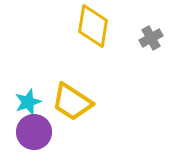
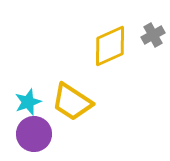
yellow diamond: moved 17 px right, 20 px down; rotated 57 degrees clockwise
gray cross: moved 2 px right, 3 px up
purple circle: moved 2 px down
